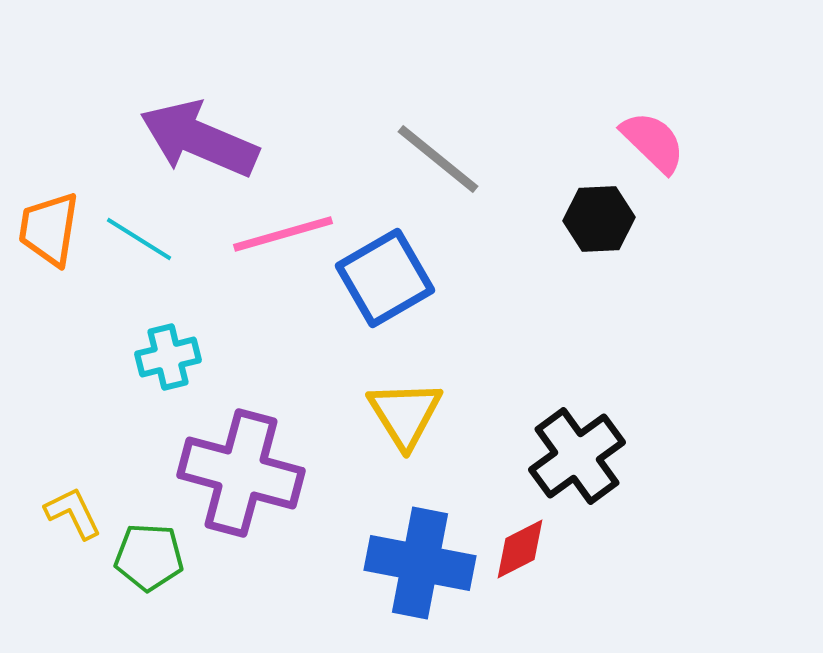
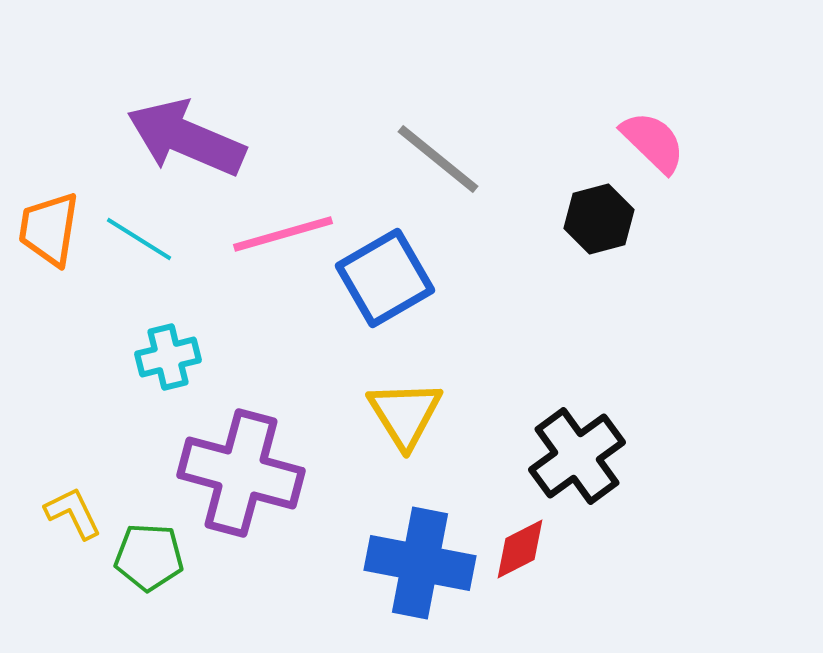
purple arrow: moved 13 px left, 1 px up
black hexagon: rotated 12 degrees counterclockwise
